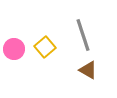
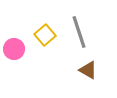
gray line: moved 4 px left, 3 px up
yellow square: moved 12 px up
